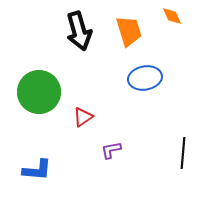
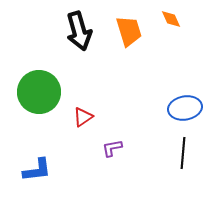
orange diamond: moved 1 px left, 3 px down
blue ellipse: moved 40 px right, 30 px down
purple L-shape: moved 1 px right, 2 px up
blue L-shape: rotated 12 degrees counterclockwise
